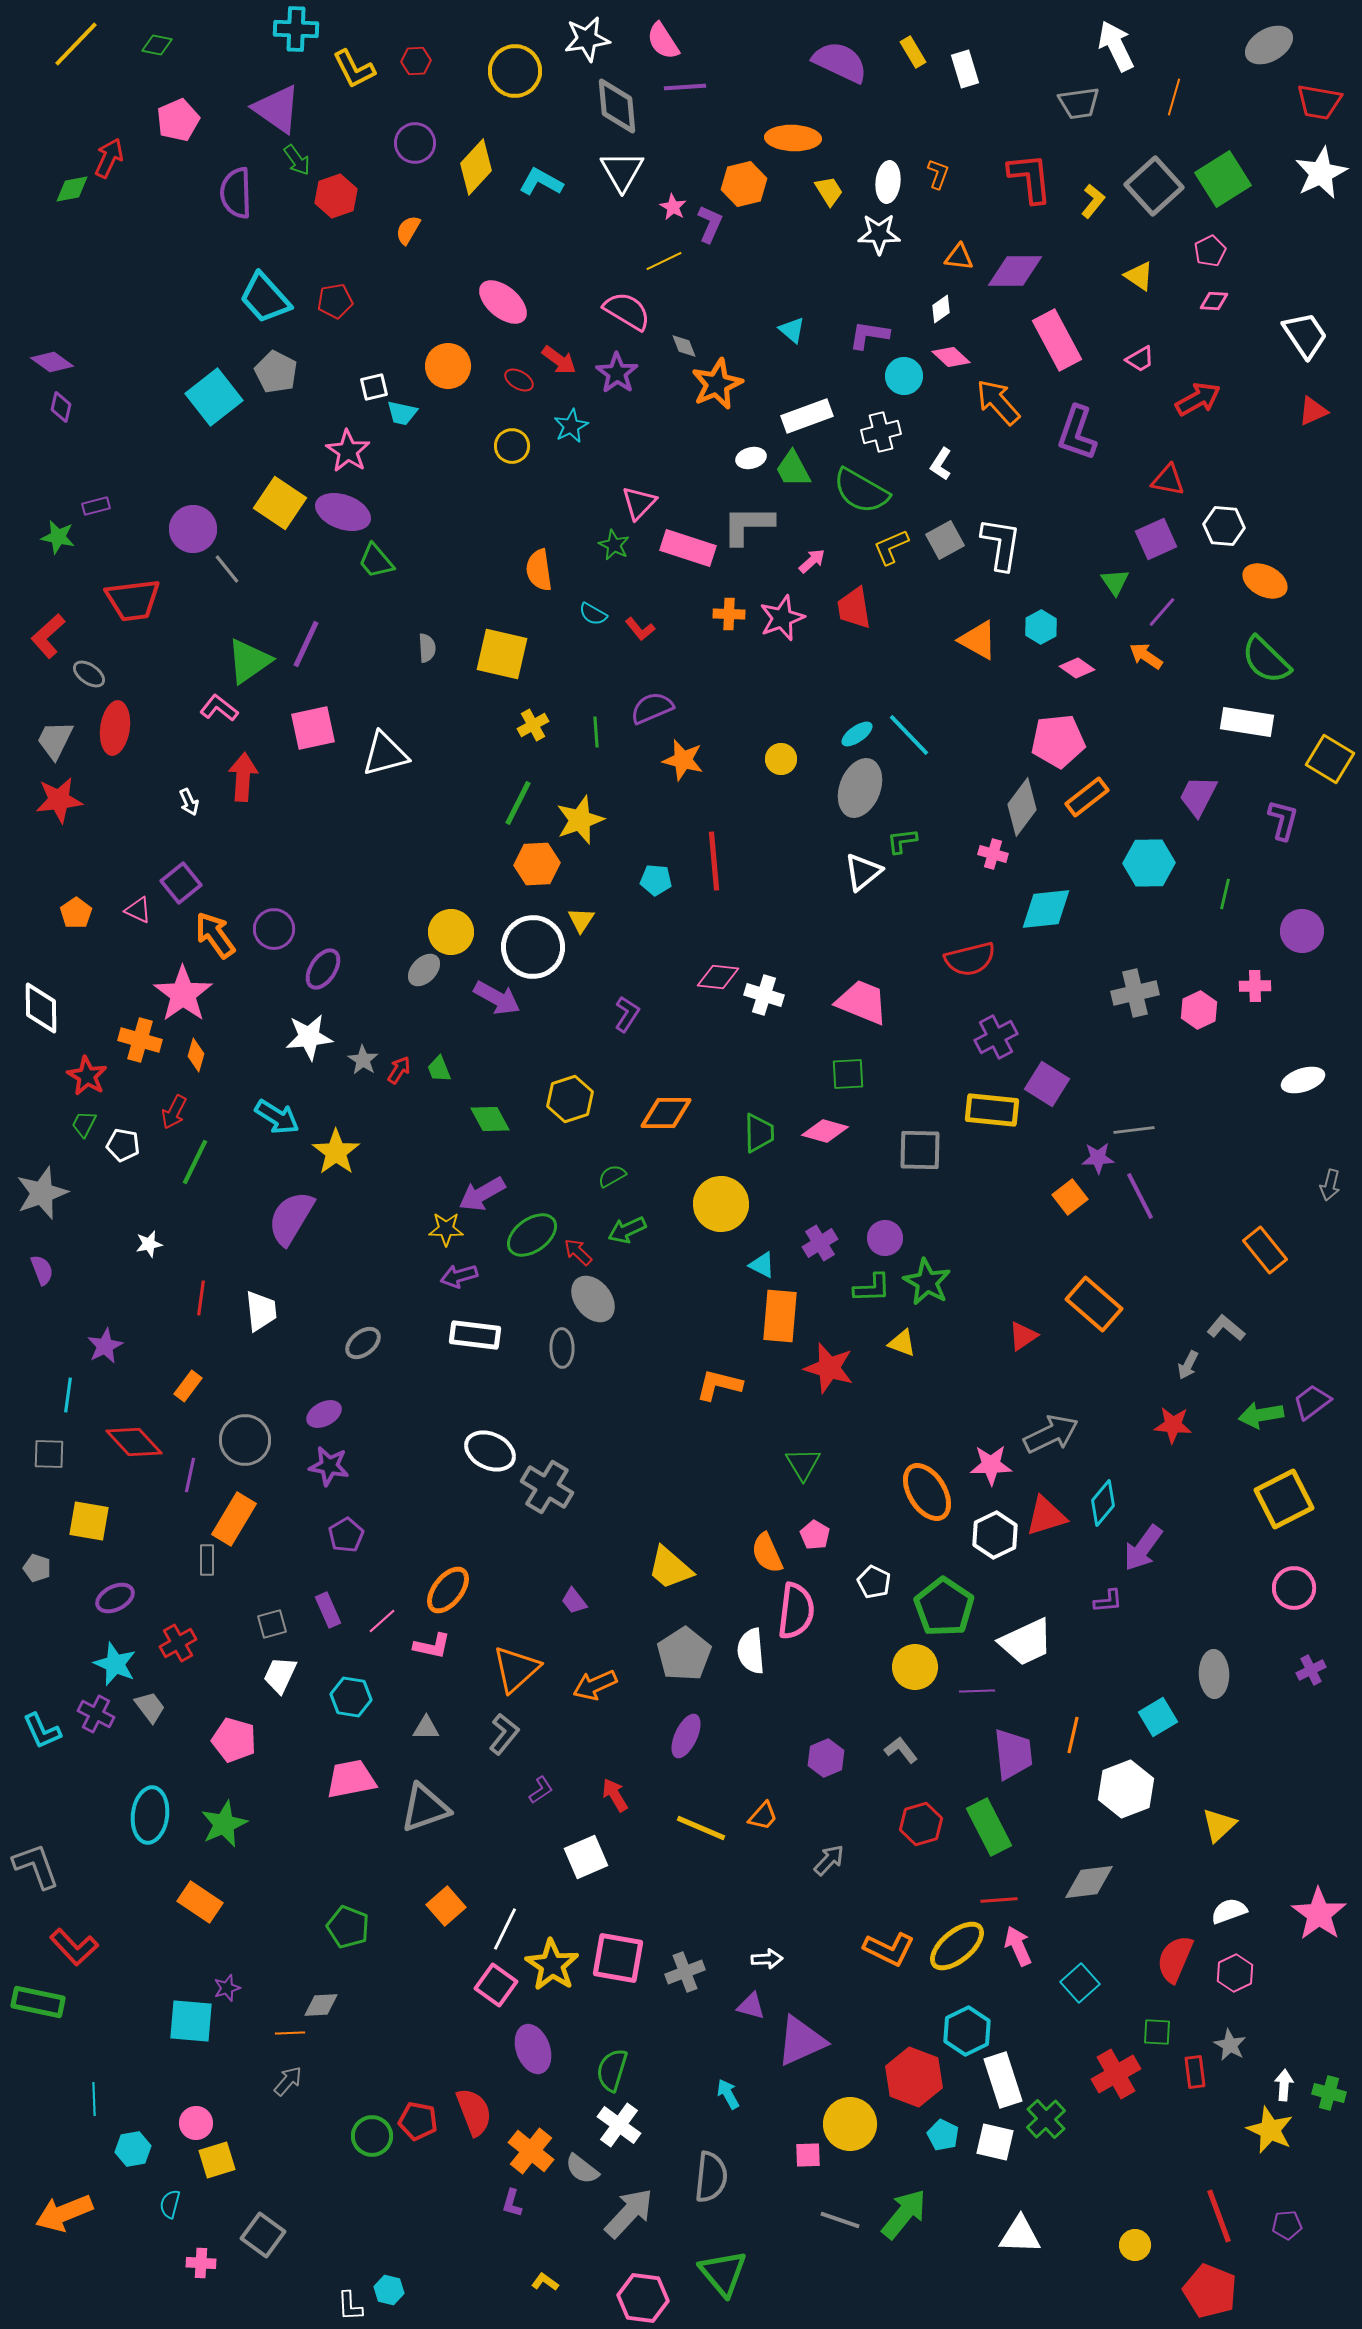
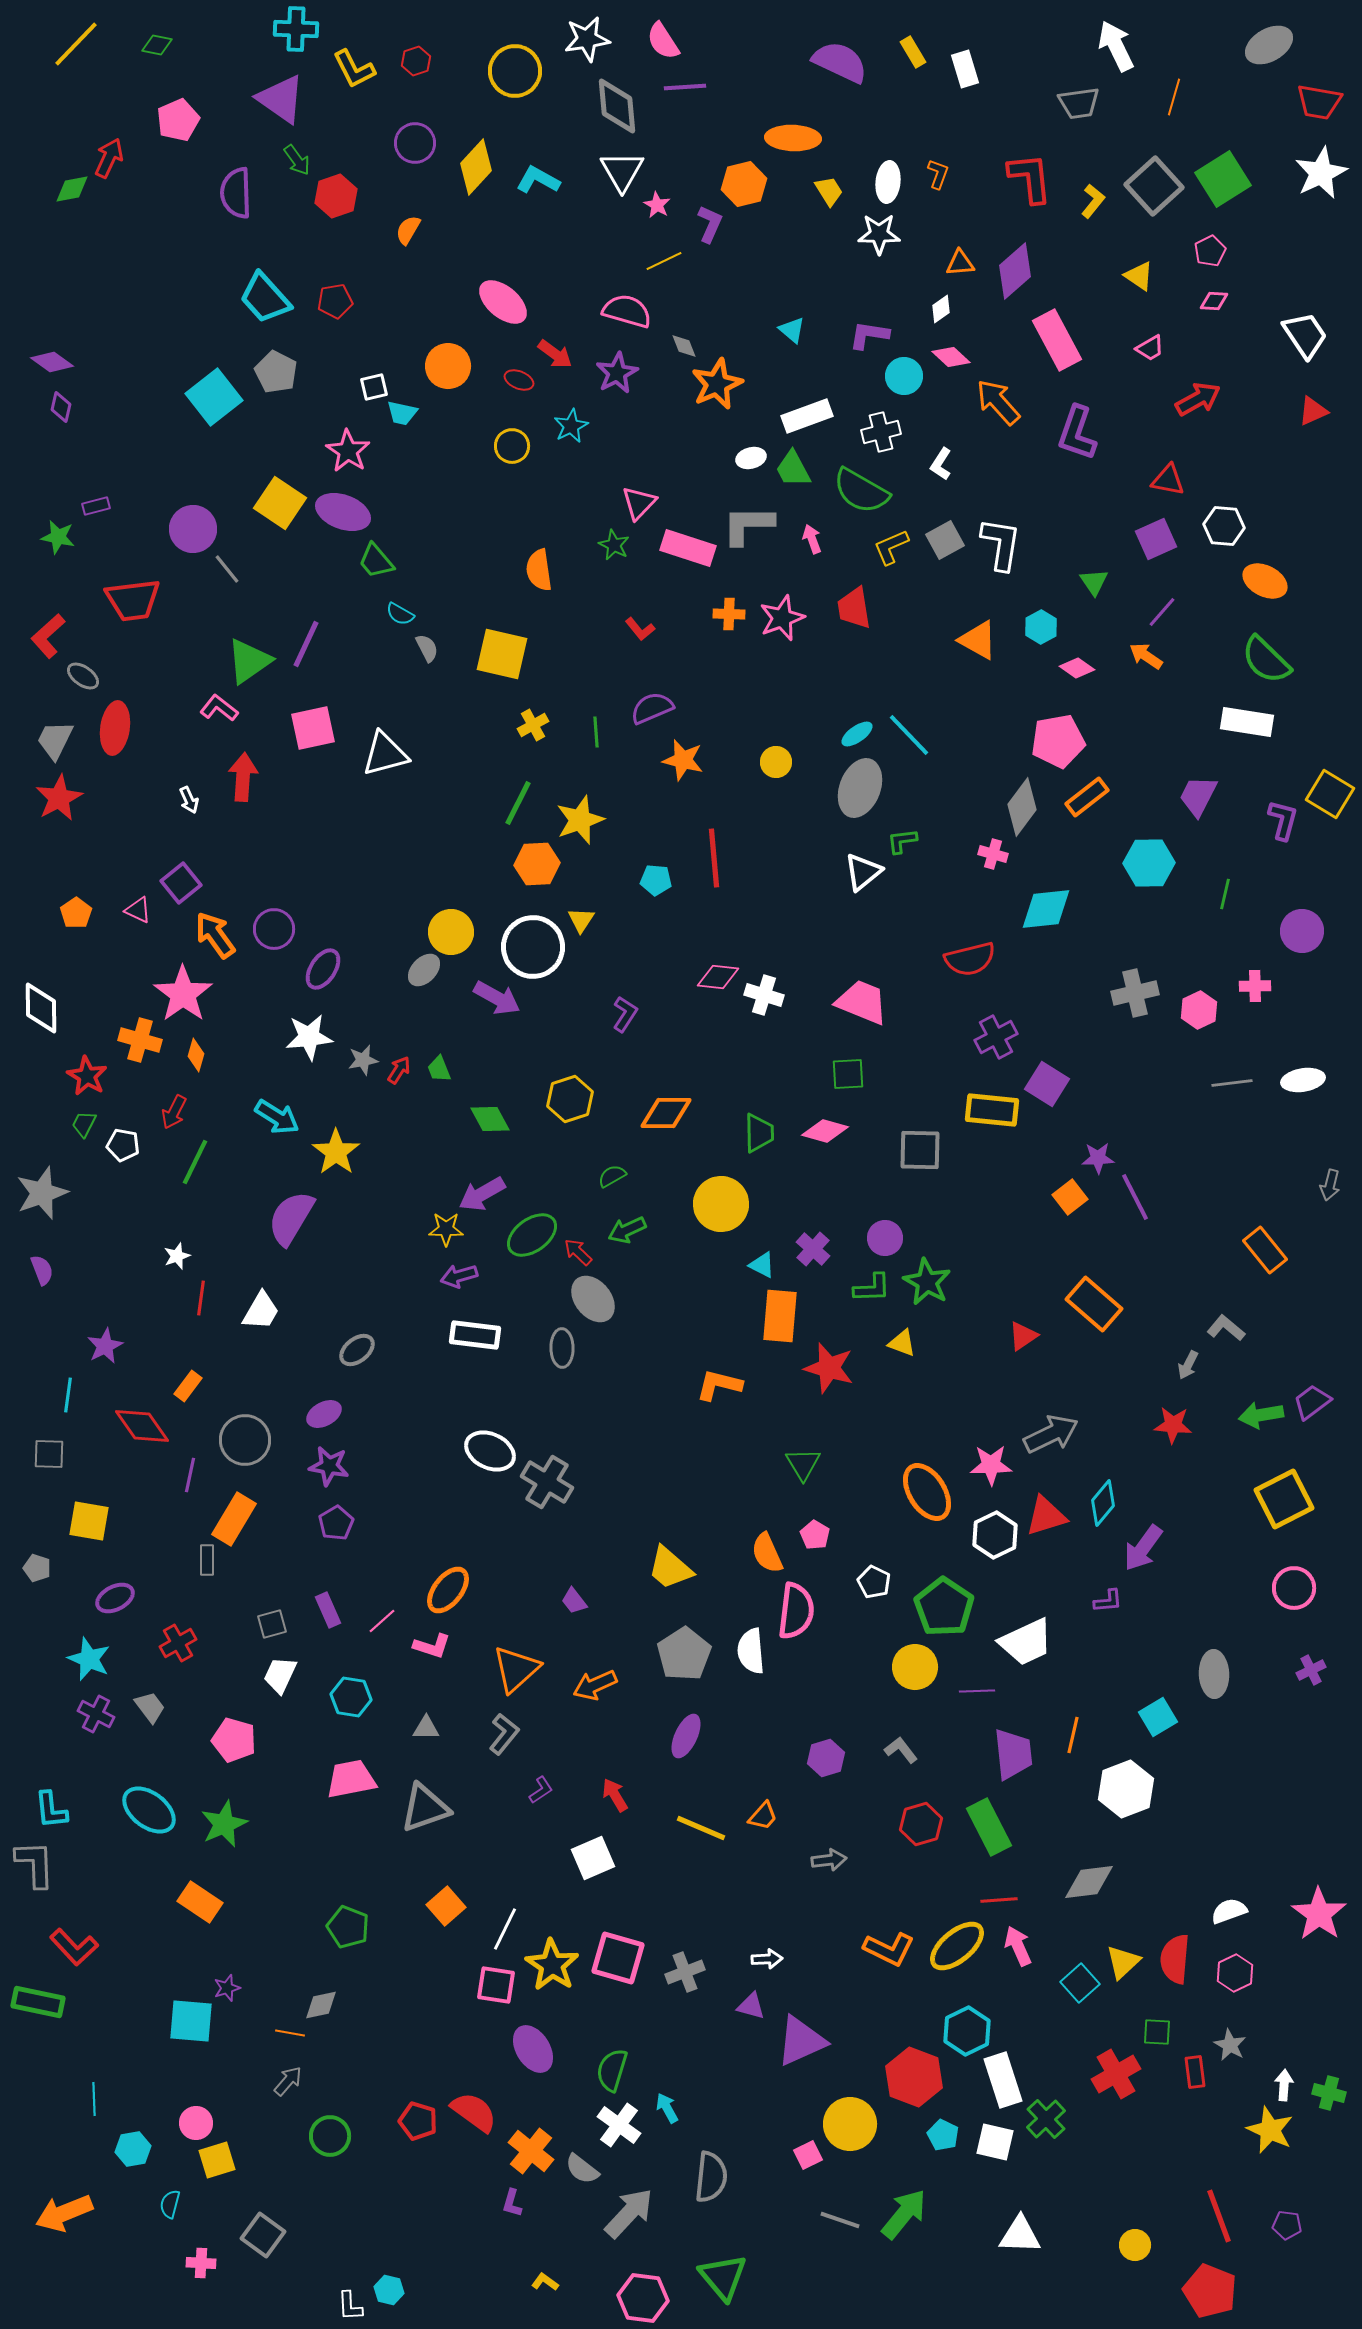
red hexagon at (416, 61): rotated 16 degrees counterclockwise
purple triangle at (277, 109): moved 4 px right, 10 px up
cyan L-shape at (541, 182): moved 3 px left, 2 px up
pink star at (673, 207): moved 16 px left, 2 px up
orange triangle at (959, 257): moved 1 px right, 6 px down; rotated 12 degrees counterclockwise
purple diamond at (1015, 271): rotated 42 degrees counterclockwise
pink semicircle at (627, 311): rotated 15 degrees counterclockwise
pink trapezoid at (1140, 359): moved 10 px right, 11 px up
red arrow at (559, 360): moved 4 px left, 6 px up
purple star at (617, 373): rotated 9 degrees clockwise
red ellipse at (519, 380): rotated 8 degrees counterclockwise
pink arrow at (812, 561): moved 22 px up; rotated 68 degrees counterclockwise
green triangle at (1115, 582): moved 21 px left
cyan semicircle at (593, 614): moved 193 px left
gray semicircle at (427, 648): rotated 24 degrees counterclockwise
gray ellipse at (89, 674): moved 6 px left, 2 px down
pink pentagon at (1058, 741): rotated 4 degrees counterclockwise
yellow circle at (781, 759): moved 5 px left, 3 px down
yellow square at (1330, 759): moved 35 px down
red star at (59, 800): moved 2 px up; rotated 21 degrees counterclockwise
white arrow at (189, 802): moved 2 px up
red line at (714, 861): moved 3 px up
purple L-shape at (627, 1014): moved 2 px left
gray star at (363, 1060): rotated 28 degrees clockwise
white ellipse at (1303, 1080): rotated 9 degrees clockwise
gray line at (1134, 1130): moved 98 px right, 47 px up
purple line at (1140, 1196): moved 5 px left, 1 px down
purple cross at (820, 1243): moved 7 px left, 6 px down; rotated 16 degrees counterclockwise
white star at (149, 1244): moved 28 px right, 12 px down; rotated 8 degrees counterclockwise
white trapezoid at (261, 1311): rotated 36 degrees clockwise
gray ellipse at (363, 1343): moved 6 px left, 7 px down
red diamond at (134, 1442): moved 8 px right, 16 px up; rotated 8 degrees clockwise
gray cross at (547, 1487): moved 5 px up
purple pentagon at (346, 1535): moved 10 px left, 12 px up
pink L-shape at (432, 1646): rotated 6 degrees clockwise
cyan star at (115, 1664): moved 26 px left, 5 px up
cyan L-shape at (42, 1731): moved 9 px right, 79 px down; rotated 18 degrees clockwise
purple hexagon at (826, 1758): rotated 6 degrees clockwise
cyan ellipse at (150, 1815): moved 1 px left, 5 px up; rotated 60 degrees counterclockwise
yellow triangle at (1219, 1825): moved 96 px left, 137 px down
white square at (586, 1857): moved 7 px right, 1 px down
gray arrow at (829, 1860): rotated 40 degrees clockwise
gray L-shape at (36, 1866): moved 1 px left, 2 px up; rotated 18 degrees clockwise
pink square at (618, 1958): rotated 6 degrees clockwise
red semicircle at (1175, 1959): rotated 18 degrees counterclockwise
pink square at (496, 1985): rotated 27 degrees counterclockwise
gray diamond at (321, 2005): rotated 9 degrees counterclockwise
orange line at (290, 2033): rotated 12 degrees clockwise
purple ellipse at (533, 2049): rotated 12 degrees counterclockwise
cyan arrow at (728, 2094): moved 61 px left, 14 px down
red semicircle at (474, 2112): rotated 33 degrees counterclockwise
red pentagon at (418, 2121): rotated 6 degrees clockwise
green circle at (372, 2136): moved 42 px left
pink square at (808, 2155): rotated 24 degrees counterclockwise
purple pentagon at (1287, 2225): rotated 12 degrees clockwise
green triangle at (723, 2273): moved 4 px down
